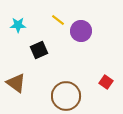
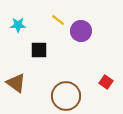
black square: rotated 24 degrees clockwise
